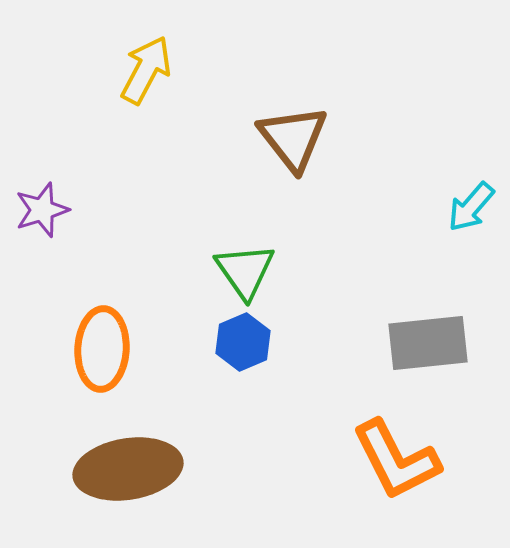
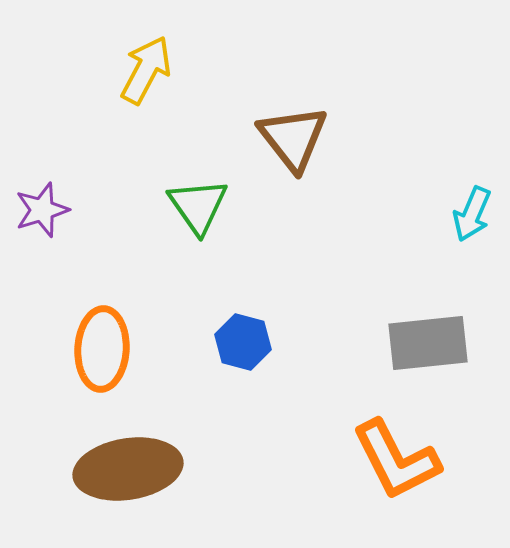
cyan arrow: moved 1 px right, 7 px down; rotated 18 degrees counterclockwise
green triangle: moved 47 px left, 65 px up
blue hexagon: rotated 22 degrees counterclockwise
